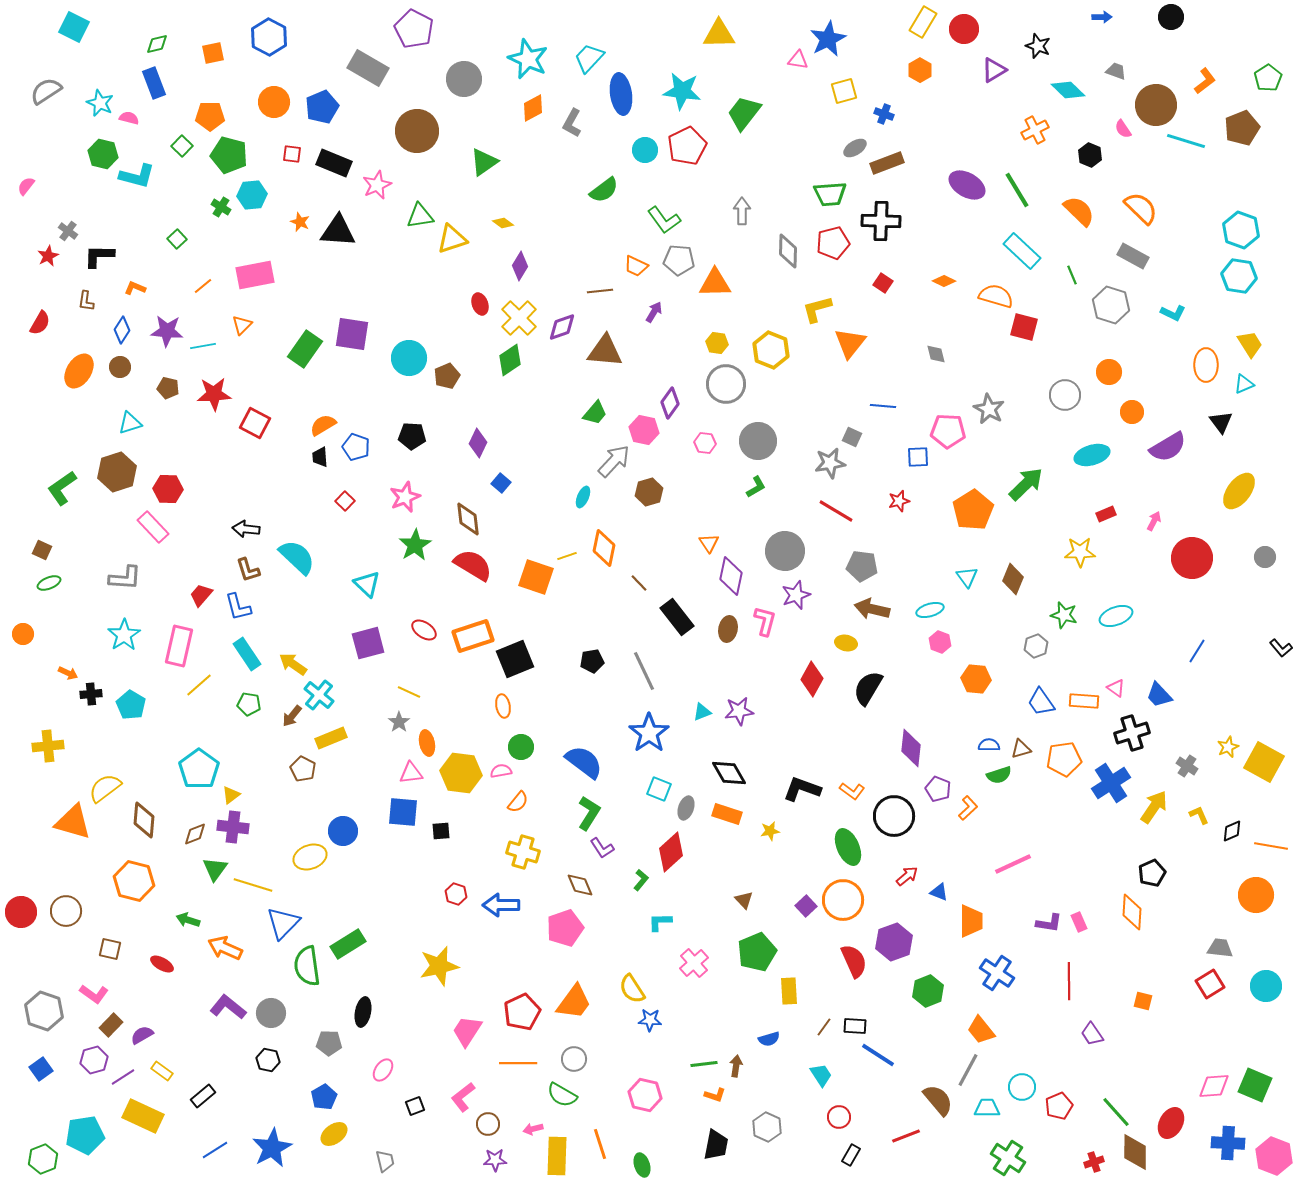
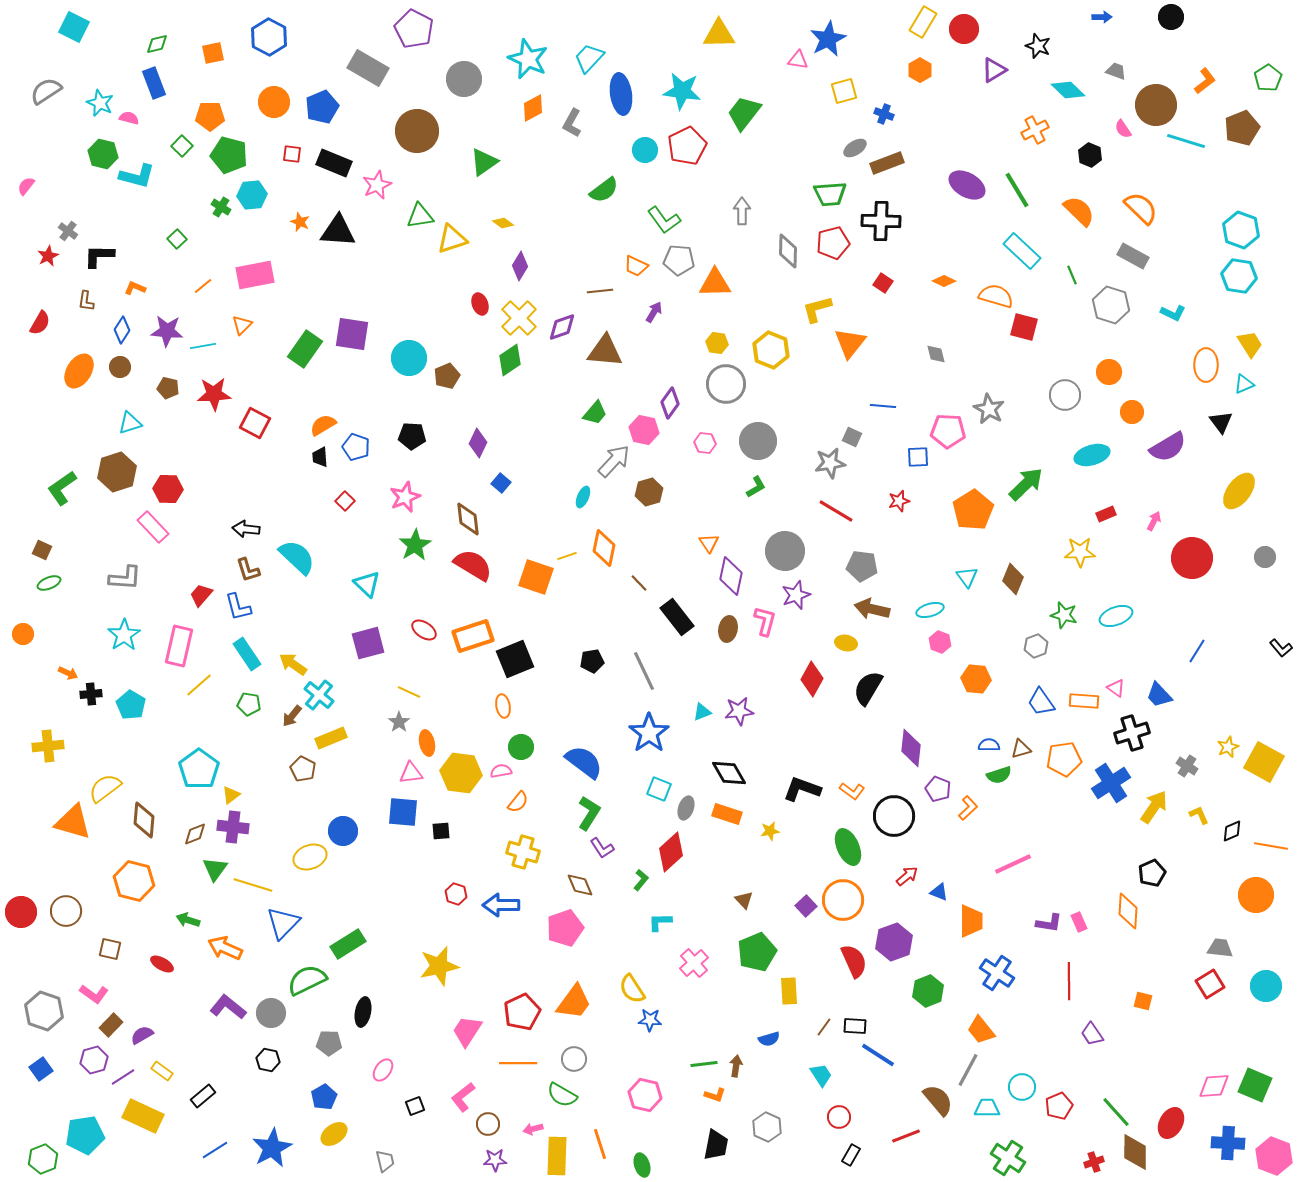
orange diamond at (1132, 912): moved 4 px left, 1 px up
green semicircle at (307, 966): moved 14 px down; rotated 72 degrees clockwise
